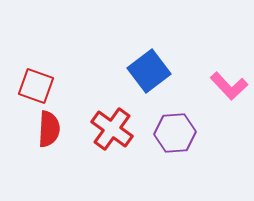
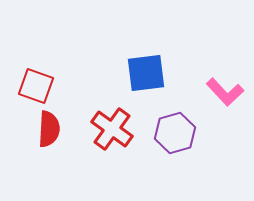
blue square: moved 3 px left, 2 px down; rotated 30 degrees clockwise
pink L-shape: moved 4 px left, 6 px down
purple hexagon: rotated 12 degrees counterclockwise
